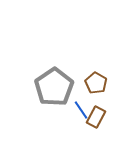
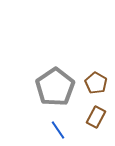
gray pentagon: moved 1 px right
blue line: moved 23 px left, 20 px down
